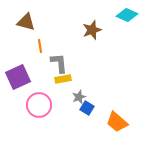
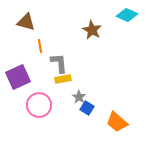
brown star: rotated 24 degrees counterclockwise
gray star: rotated 16 degrees counterclockwise
